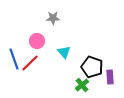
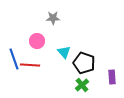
red line: moved 2 px down; rotated 48 degrees clockwise
black pentagon: moved 8 px left, 4 px up
purple rectangle: moved 2 px right
